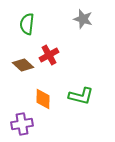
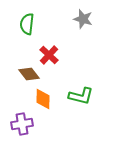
red cross: rotated 18 degrees counterclockwise
brown diamond: moved 6 px right, 9 px down; rotated 10 degrees clockwise
